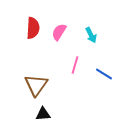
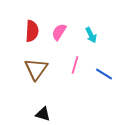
red semicircle: moved 1 px left, 3 px down
brown triangle: moved 16 px up
black triangle: rotated 21 degrees clockwise
